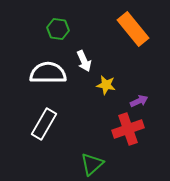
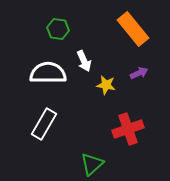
purple arrow: moved 28 px up
